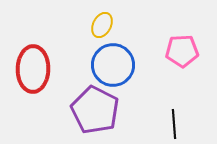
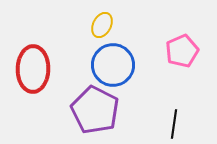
pink pentagon: rotated 20 degrees counterclockwise
black line: rotated 12 degrees clockwise
